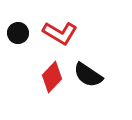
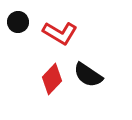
black circle: moved 11 px up
red diamond: moved 2 px down
